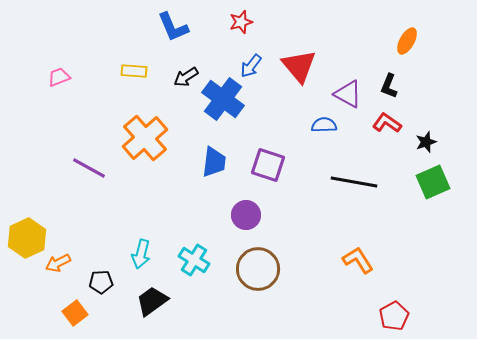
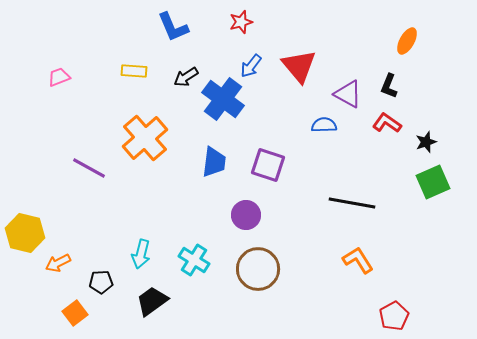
black line: moved 2 px left, 21 px down
yellow hexagon: moved 2 px left, 5 px up; rotated 21 degrees counterclockwise
